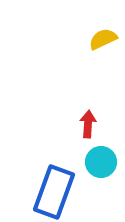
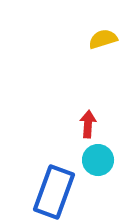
yellow semicircle: rotated 8 degrees clockwise
cyan circle: moved 3 px left, 2 px up
